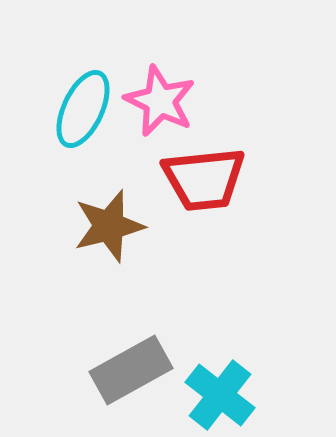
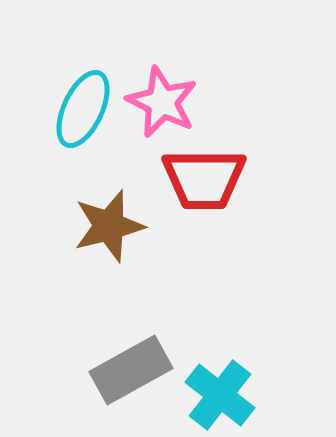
pink star: moved 2 px right, 1 px down
red trapezoid: rotated 6 degrees clockwise
